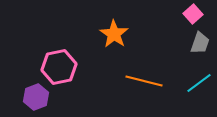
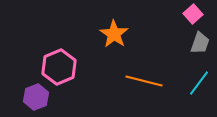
pink hexagon: rotated 12 degrees counterclockwise
cyan line: rotated 16 degrees counterclockwise
